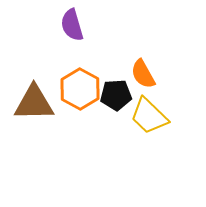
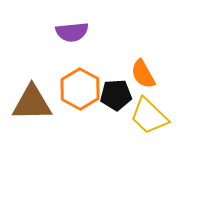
purple semicircle: moved 7 px down; rotated 80 degrees counterclockwise
brown triangle: moved 2 px left
